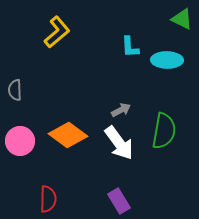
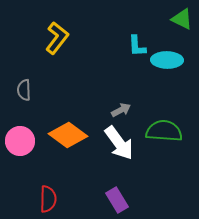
yellow L-shape: moved 6 px down; rotated 12 degrees counterclockwise
cyan L-shape: moved 7 px right, 1 px up
gray semicircle: moved 9 px right
green semicircle: rotated 96 degrees counterclockwise
purple rectangle: moved 2 px left, 1 px up
